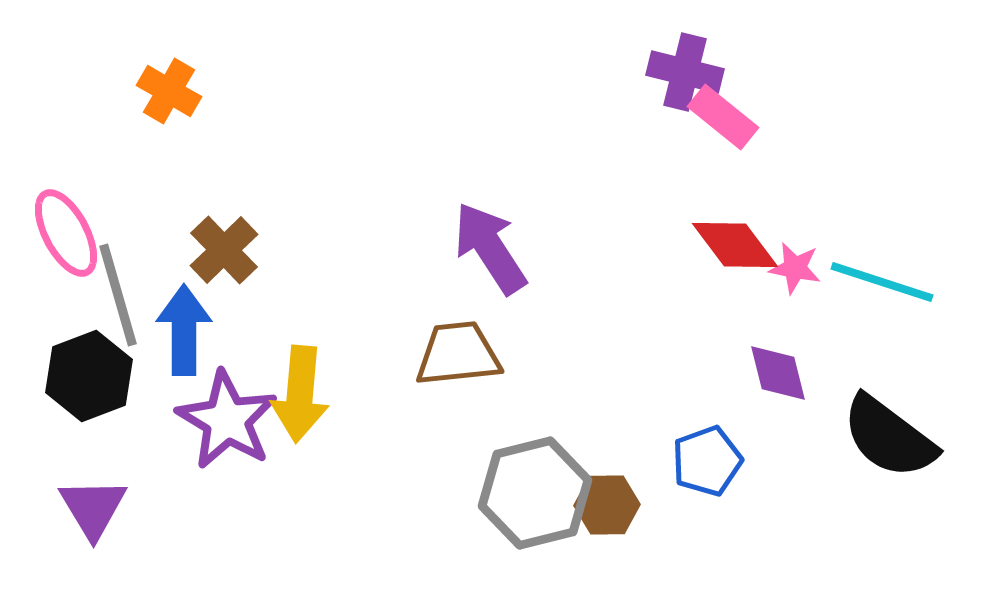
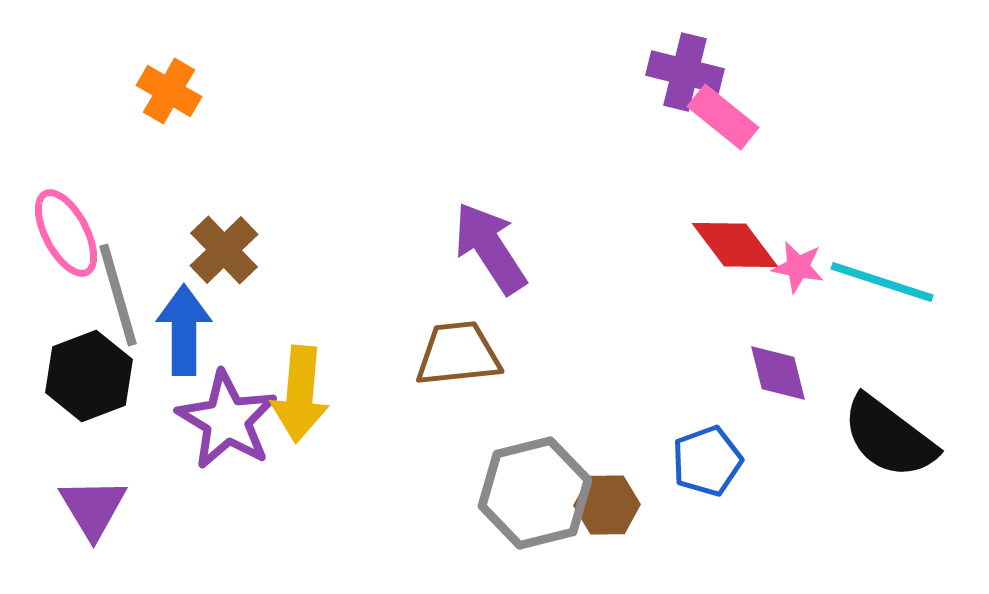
pink star: moved 3 px right, 1 px up
